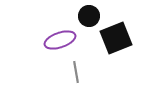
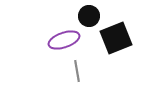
purple ellipse: moved 4 px right
gray line: moved 1 px right, 1 px up
